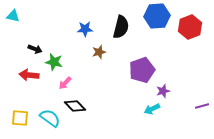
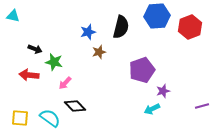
blue star: moved 3 px right, 3 px down; rotated 14 degrees counterclockwise
